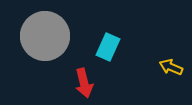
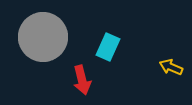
gray circle: moved 2 px left, 1 px down
red arrow: moved 2 px left, 3 px up
